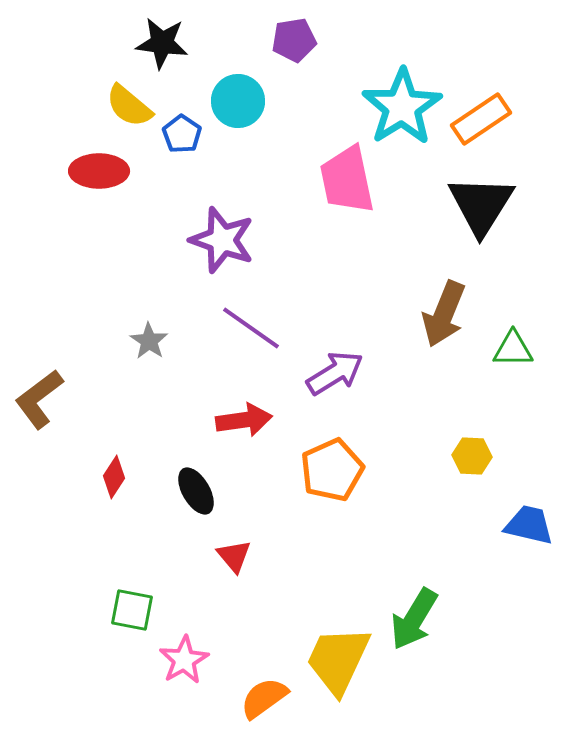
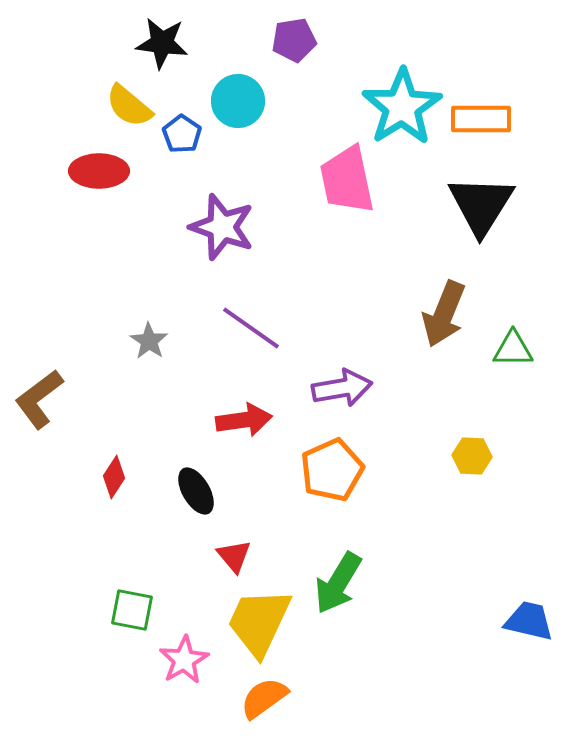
orange rectangle: rotated 34 degrees clockwise
purple star: moved 13 px up
purple arrow: moved 7 px right, 15 px down; rotated 22 degrees clockwise
blue trapezoid: moved 96 px down
green arrow: moved 76 px left, 36 px up
yellow trapezoid: moved 79 px left, 38 px up
